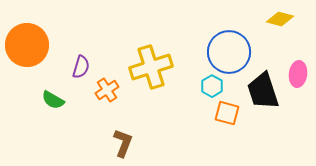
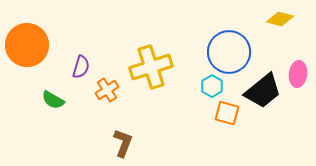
black trapezoid: rotated 111 degrees counterclockwise
